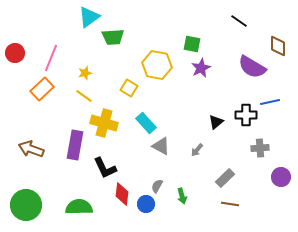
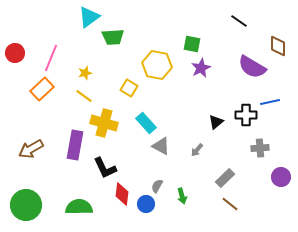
brown arrow: rotated 50 degrees counterclockwise
brown line: rotated 30 degrees clockwise
